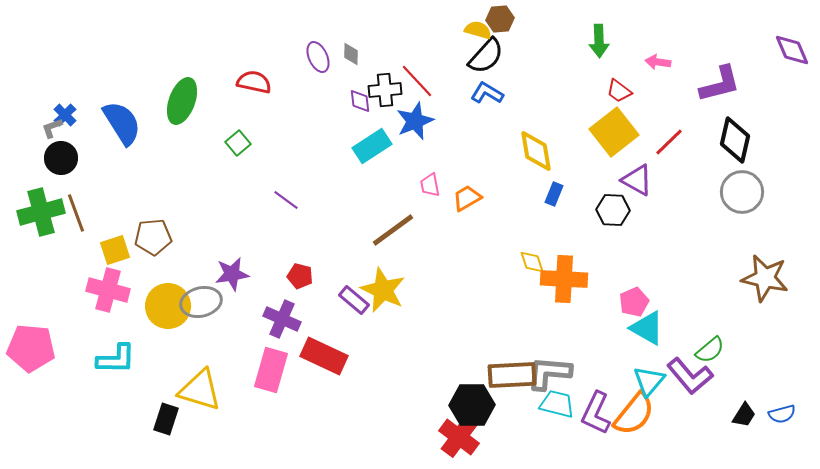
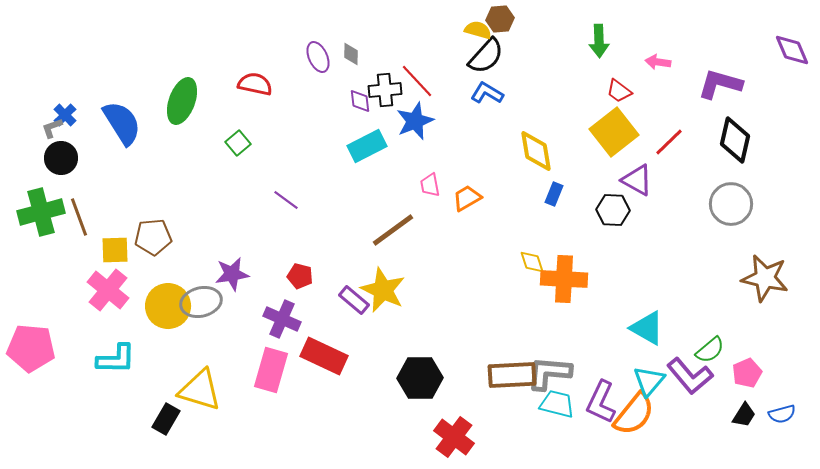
red semicircle at (254, 82): moved 1 px right, 2 px down
purple L-shape at (720, 84): rotated 150 degrees counterclockwise
cyan rectangle at (372, 146): moved 5 px left; rotated 6 degrees clockwise
gray circle at (742, 192): moved 11 px left, 12 px down
brown line at (76, 213): moved 3 px right, 4 px down
yellow square at (115, 250): rotated 16 degrees clockwise
pink cross at (108, 290): rotated 24 degrees clockwise
pink pentagon at (634, 302): moved 113 px right, 71 px down
black hexagon at (472, 405): moved 52 px left, 27 px up
purple L-shape at (596, 413): moved 5 px right, 11 px up
black rectangle at (166, 419): rotated 12 degrees clockwise
red cross at (459, 437): moved 5 px left
